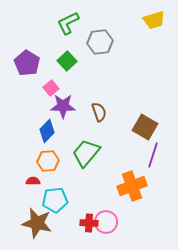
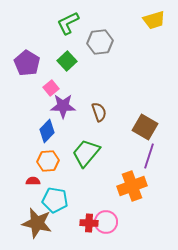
purple line: moved 4 px left, 1 px down
cyan pentagon: rotated 15 degrees clockwise
